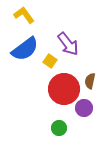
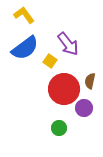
blue semicircle: moved 1 px up
